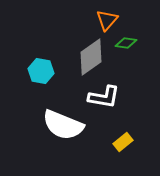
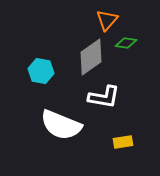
white semicircle: moved 2 px left
yellow rectangle: rotated 30 degrees clockwise
